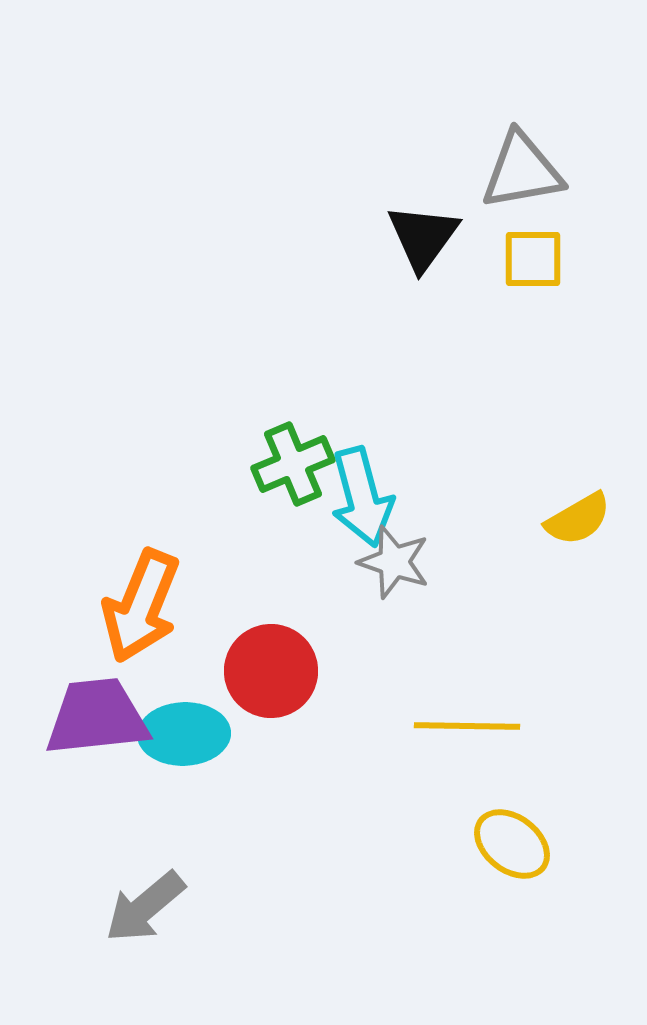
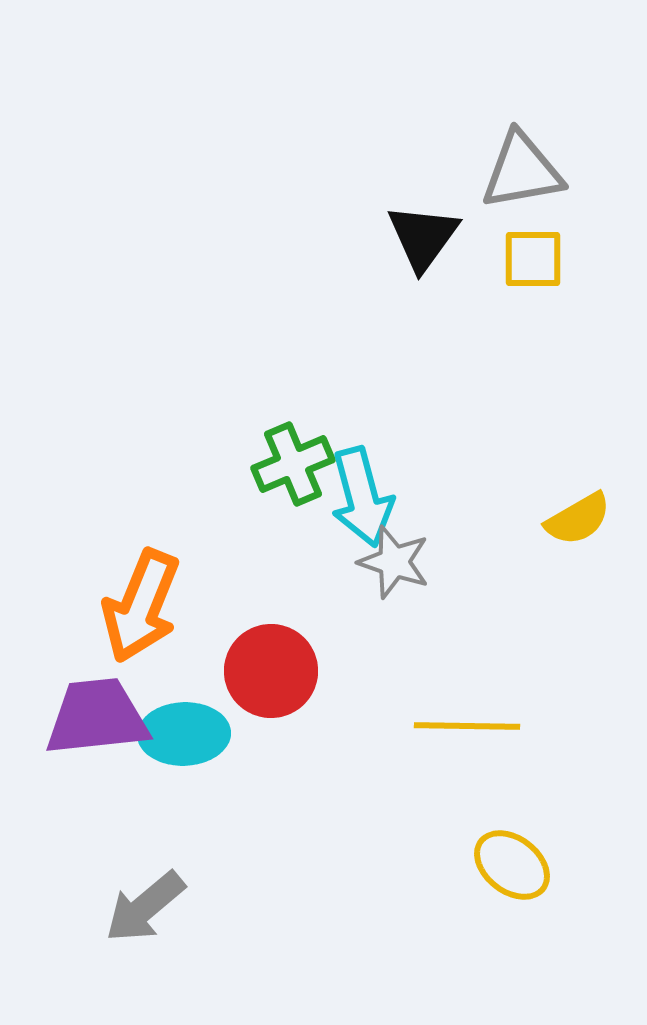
yellow ellipse: moved 21 px down
